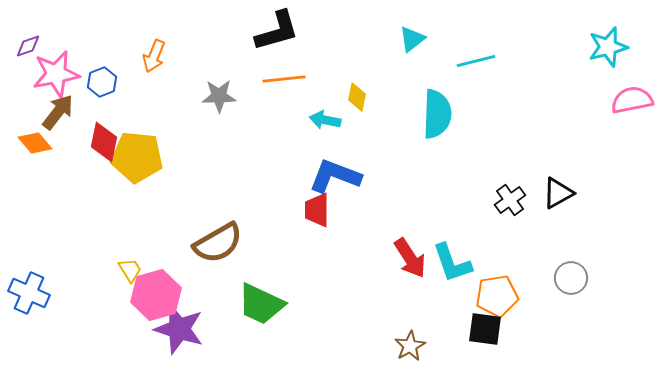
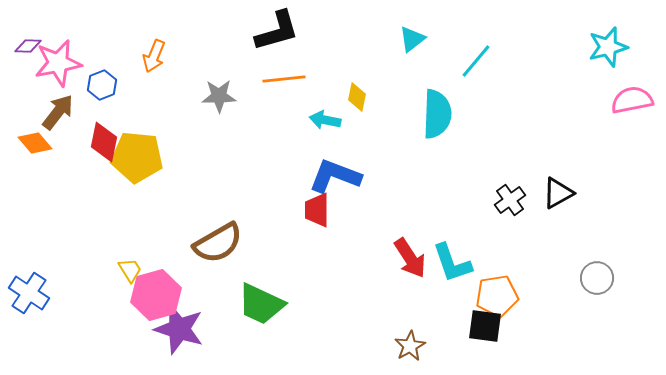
purple diamond: rotated 20 degrees clockwise
cyan line: rotated 36 degrees counterclockwise
pink star: moved 2 px right, 11 px up
blue hexagon: moved 3 px down
gray circle: moved 26 px right
blue cross: rotated 9 degrees clockwise
black square: moved 3 px up
